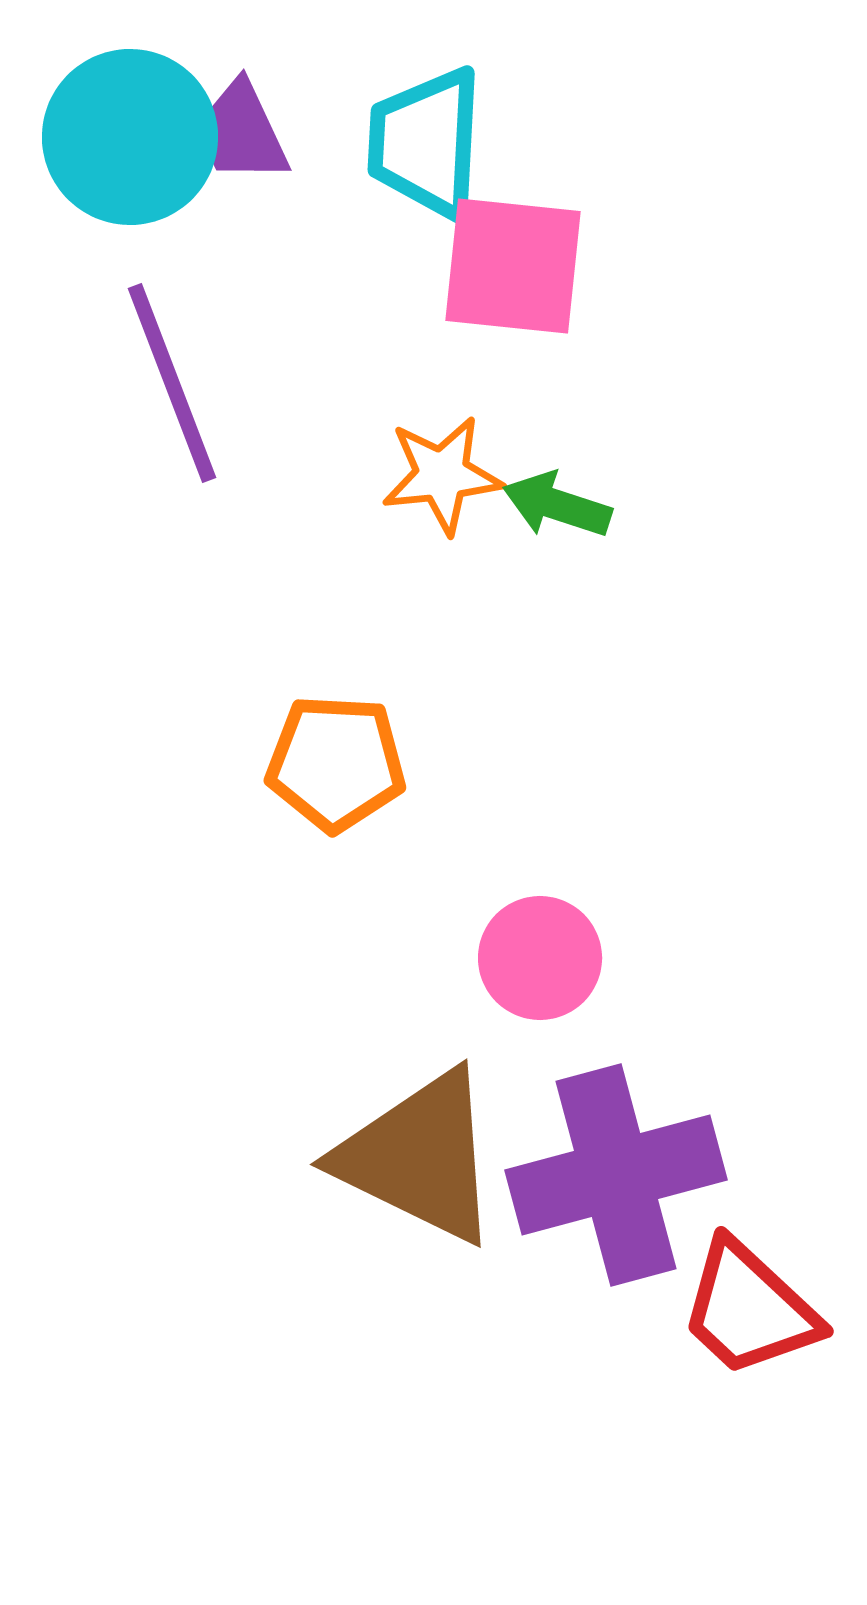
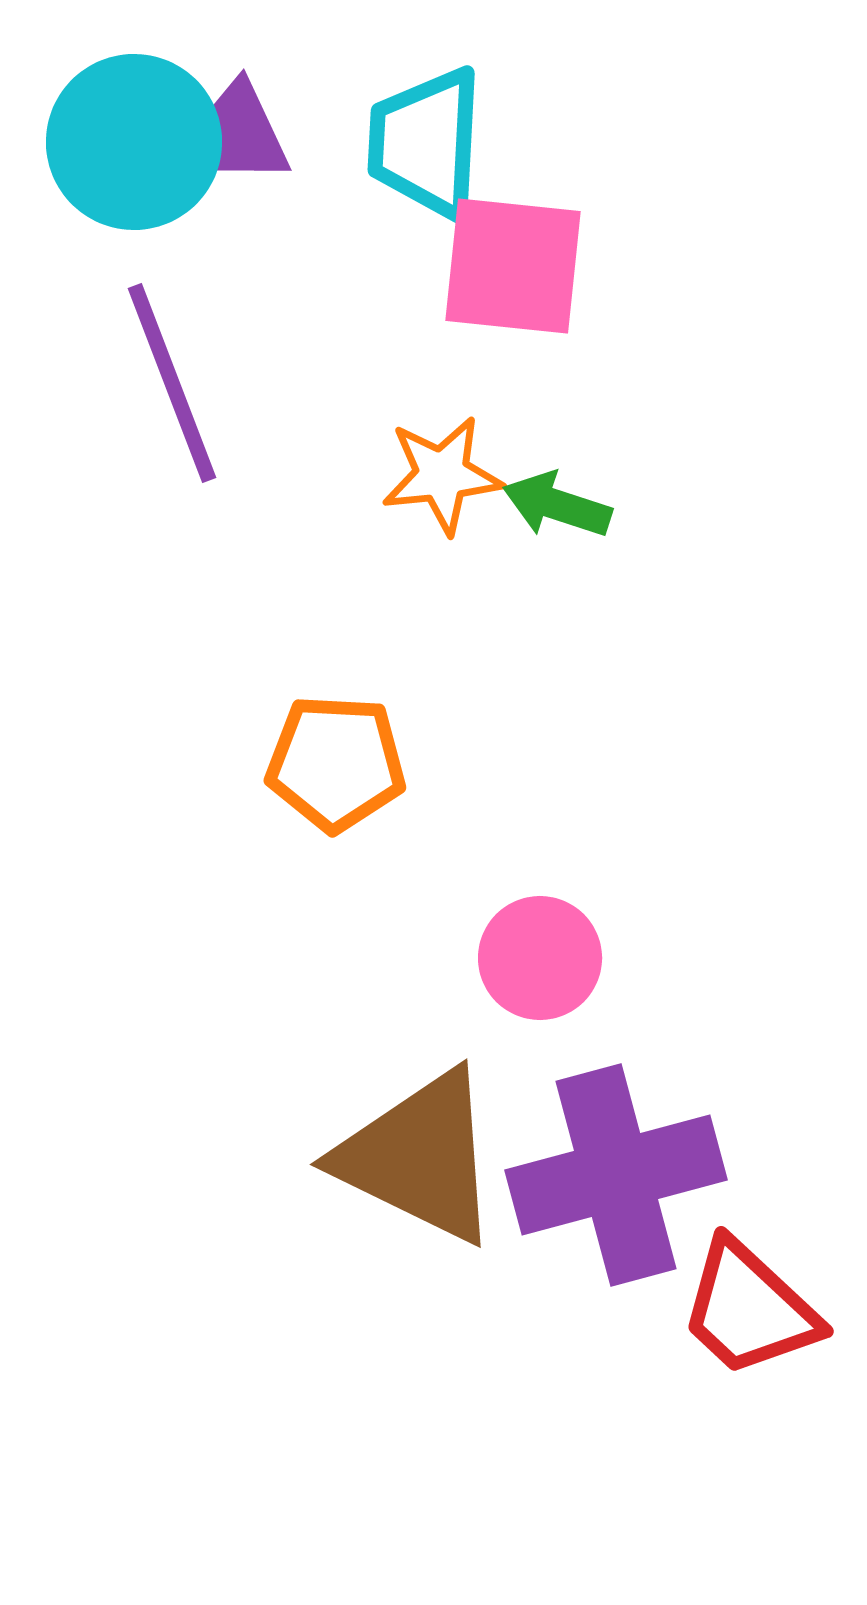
cyan circle: moved 4 px right, 5 px down
